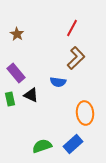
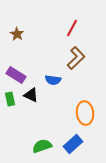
purple rectangle: moved 2 px down; rotated 18 degrees counterclockwise
blue semicircle: moved 5 px left, 2 px up
